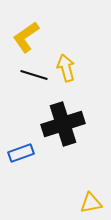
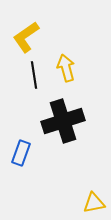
black line: rotated 64 degrees clockwise
black cross: moved 3 px up
blue rectangle: rotated 50 degrees counterclockwise
yellow triangle: moved 3 px right
